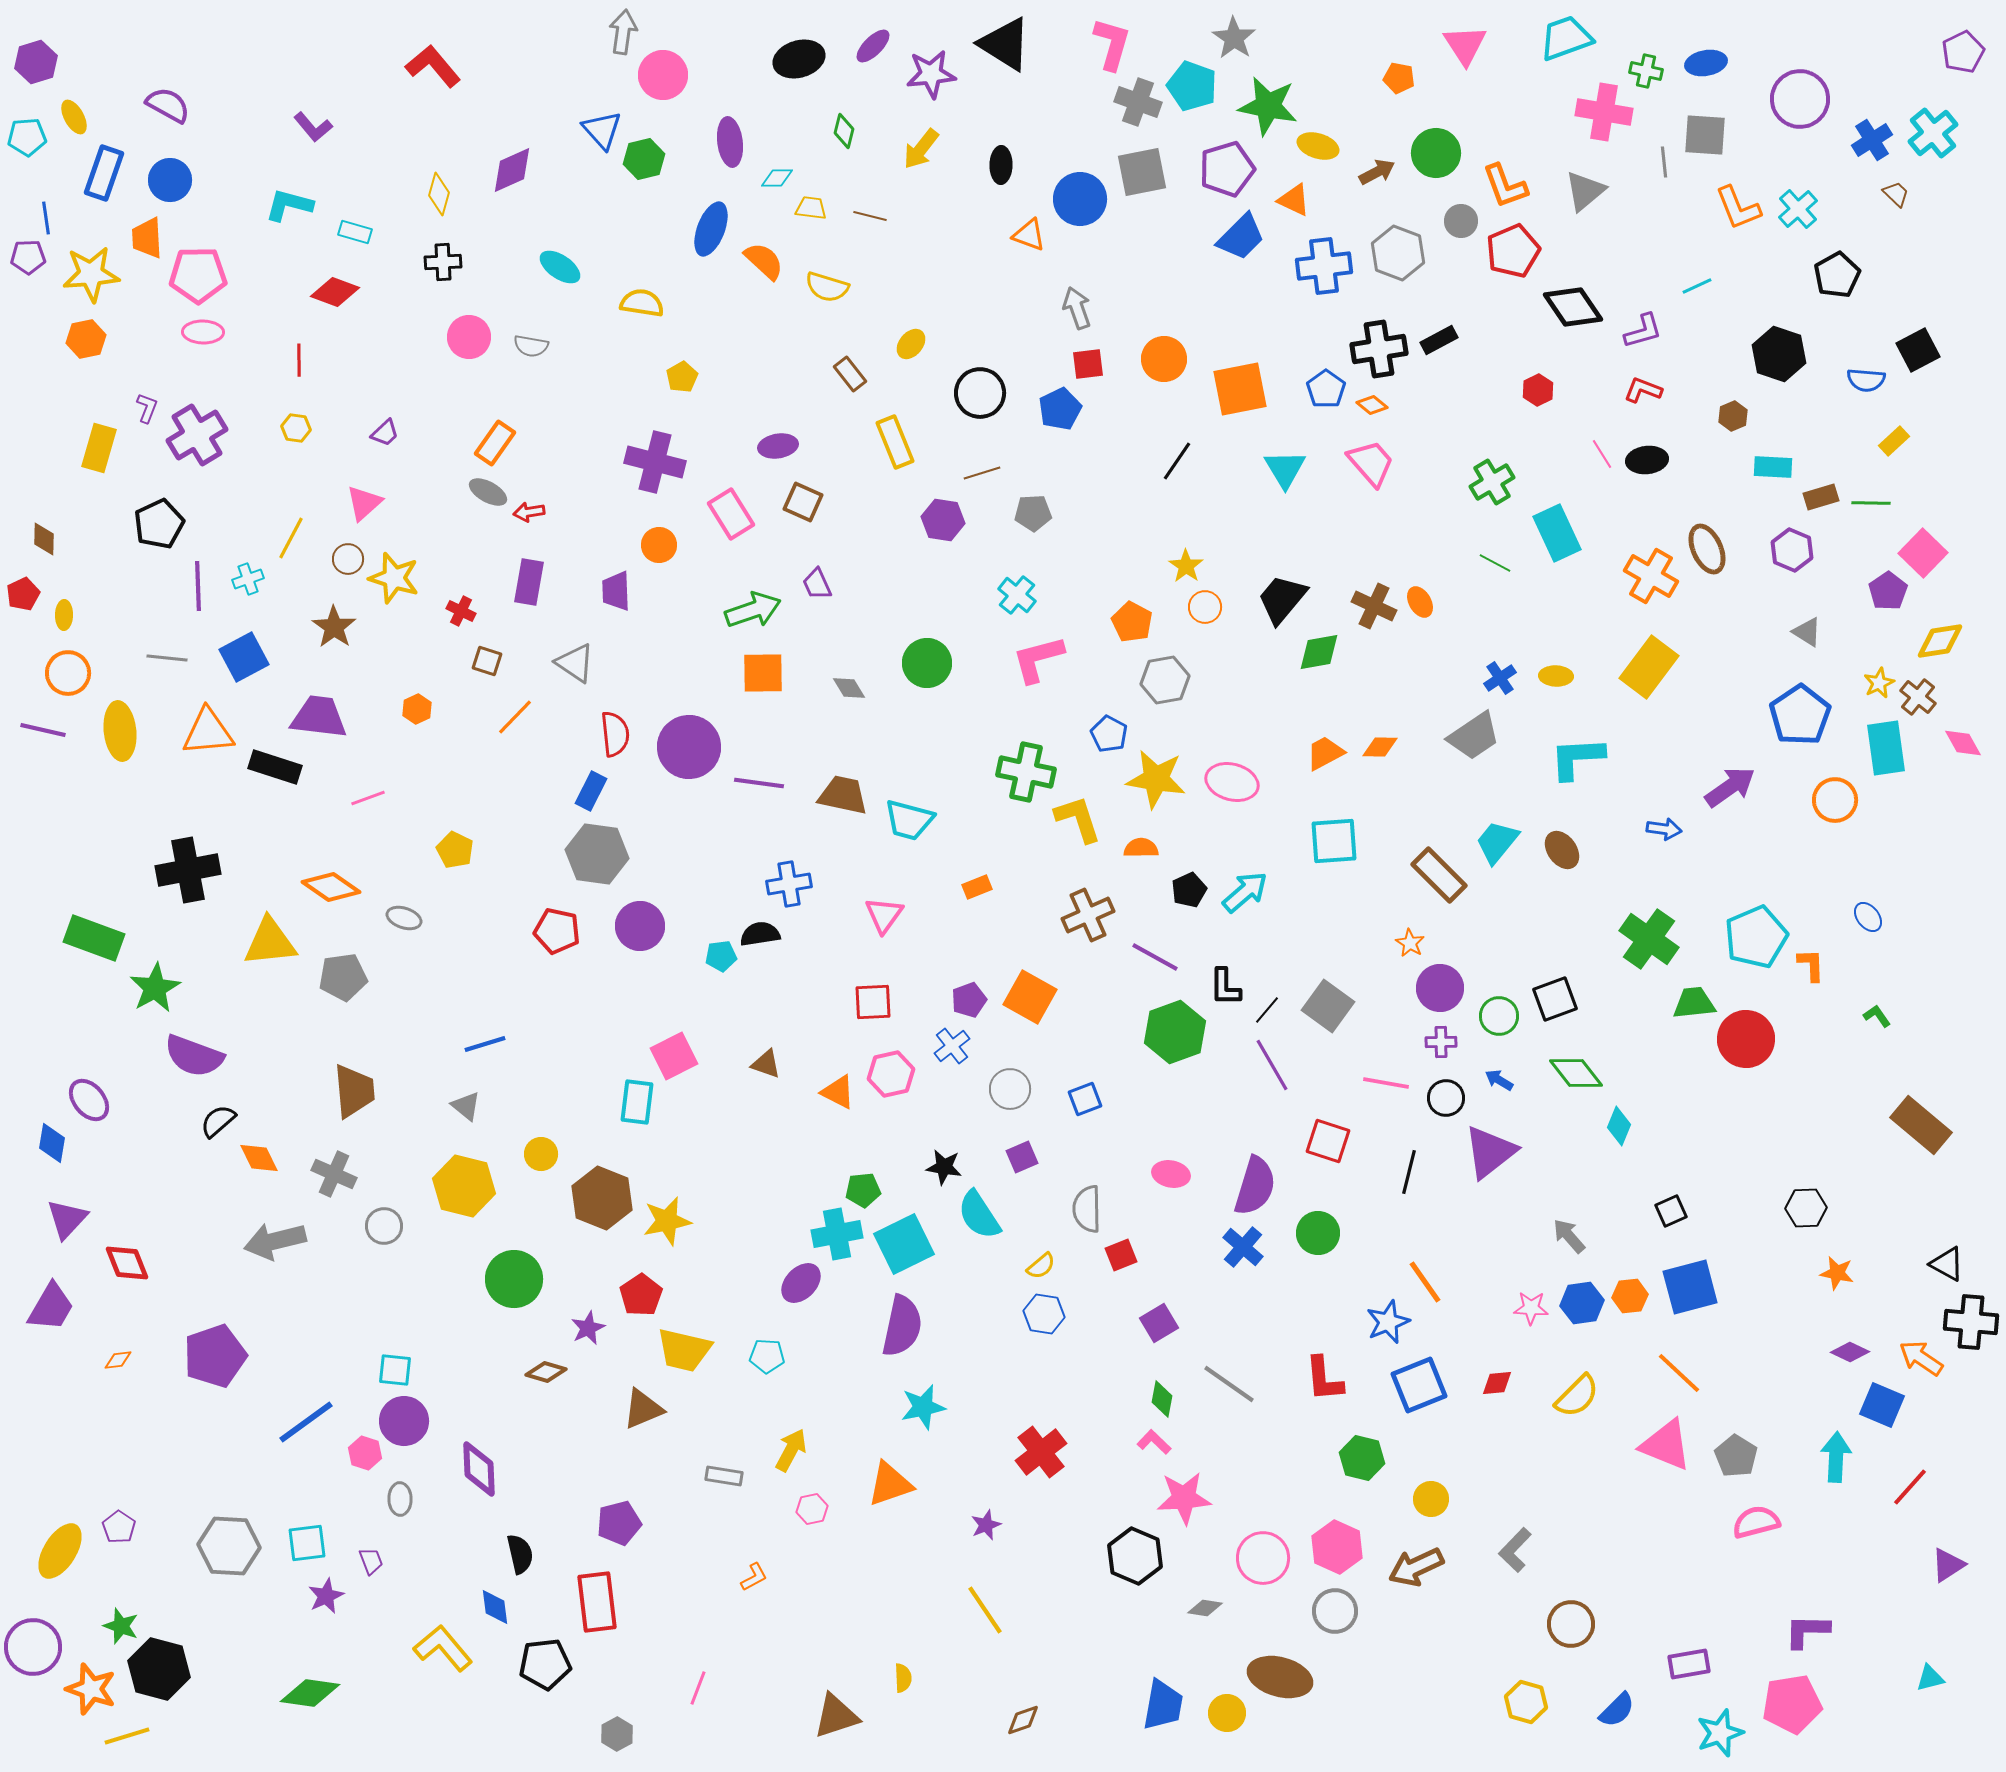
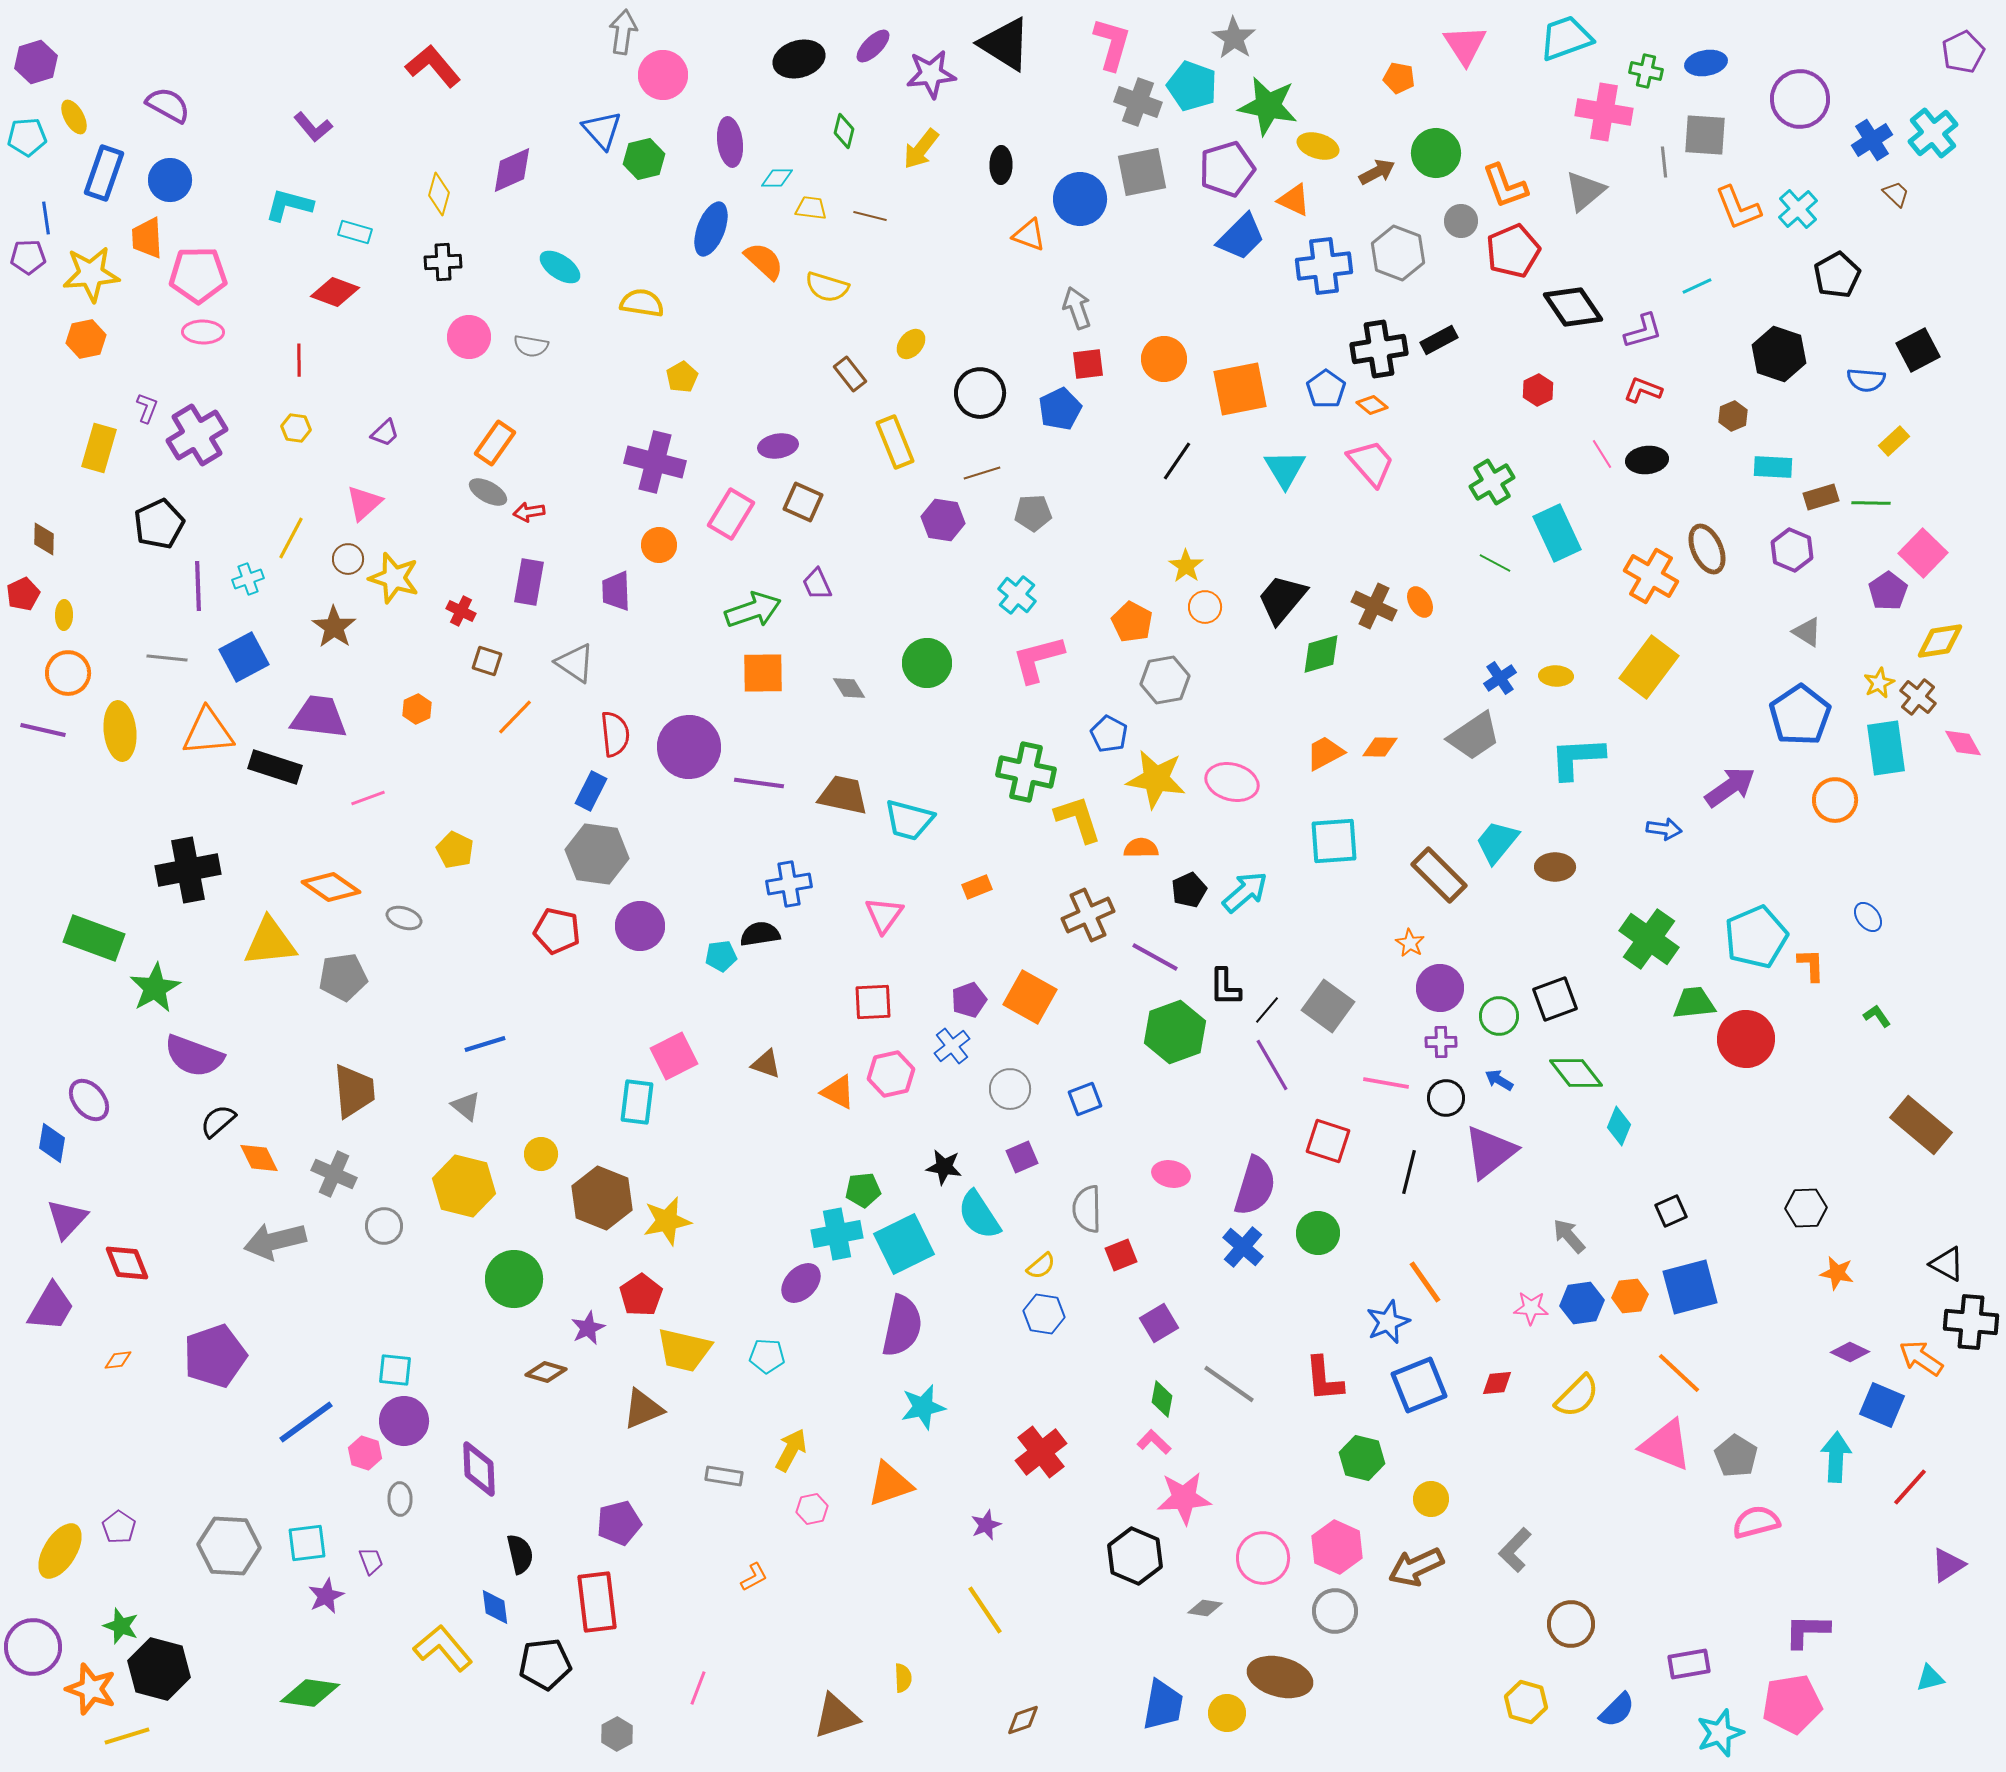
pink rectangle at (731, 514): rotated 63 degrees clockwise
green diamond at (1319, 652): moved 2 px right, 2 px down; rotated 6 degrees counterclockwise
brown ellipse at (1562, 850): moved 7 px left, 17 px down; rotated 54 degrees counterclockwise
